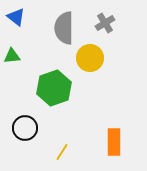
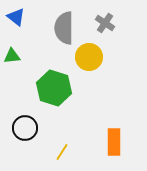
gray cross: rotated 24 degrees counterclockwise
yellow circle: moved 1 px left, 1 px up
green hexagon: rotated 24 degrees counterclockwise
